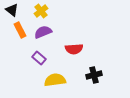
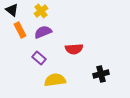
black cross: moved 7 px right, 1 px up
